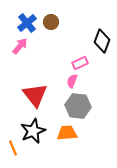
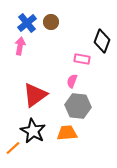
pink arrow: rotated 30 degrees counterclockwise
pink rectangle: moved 2 px right, 4 px up; rotated 35 degrees clockwise
red triangle: rotated 32 degrees clockwise
black star: rotated 20 degrees counterclockwise
orange line: rotated 70 degrees clockwise
